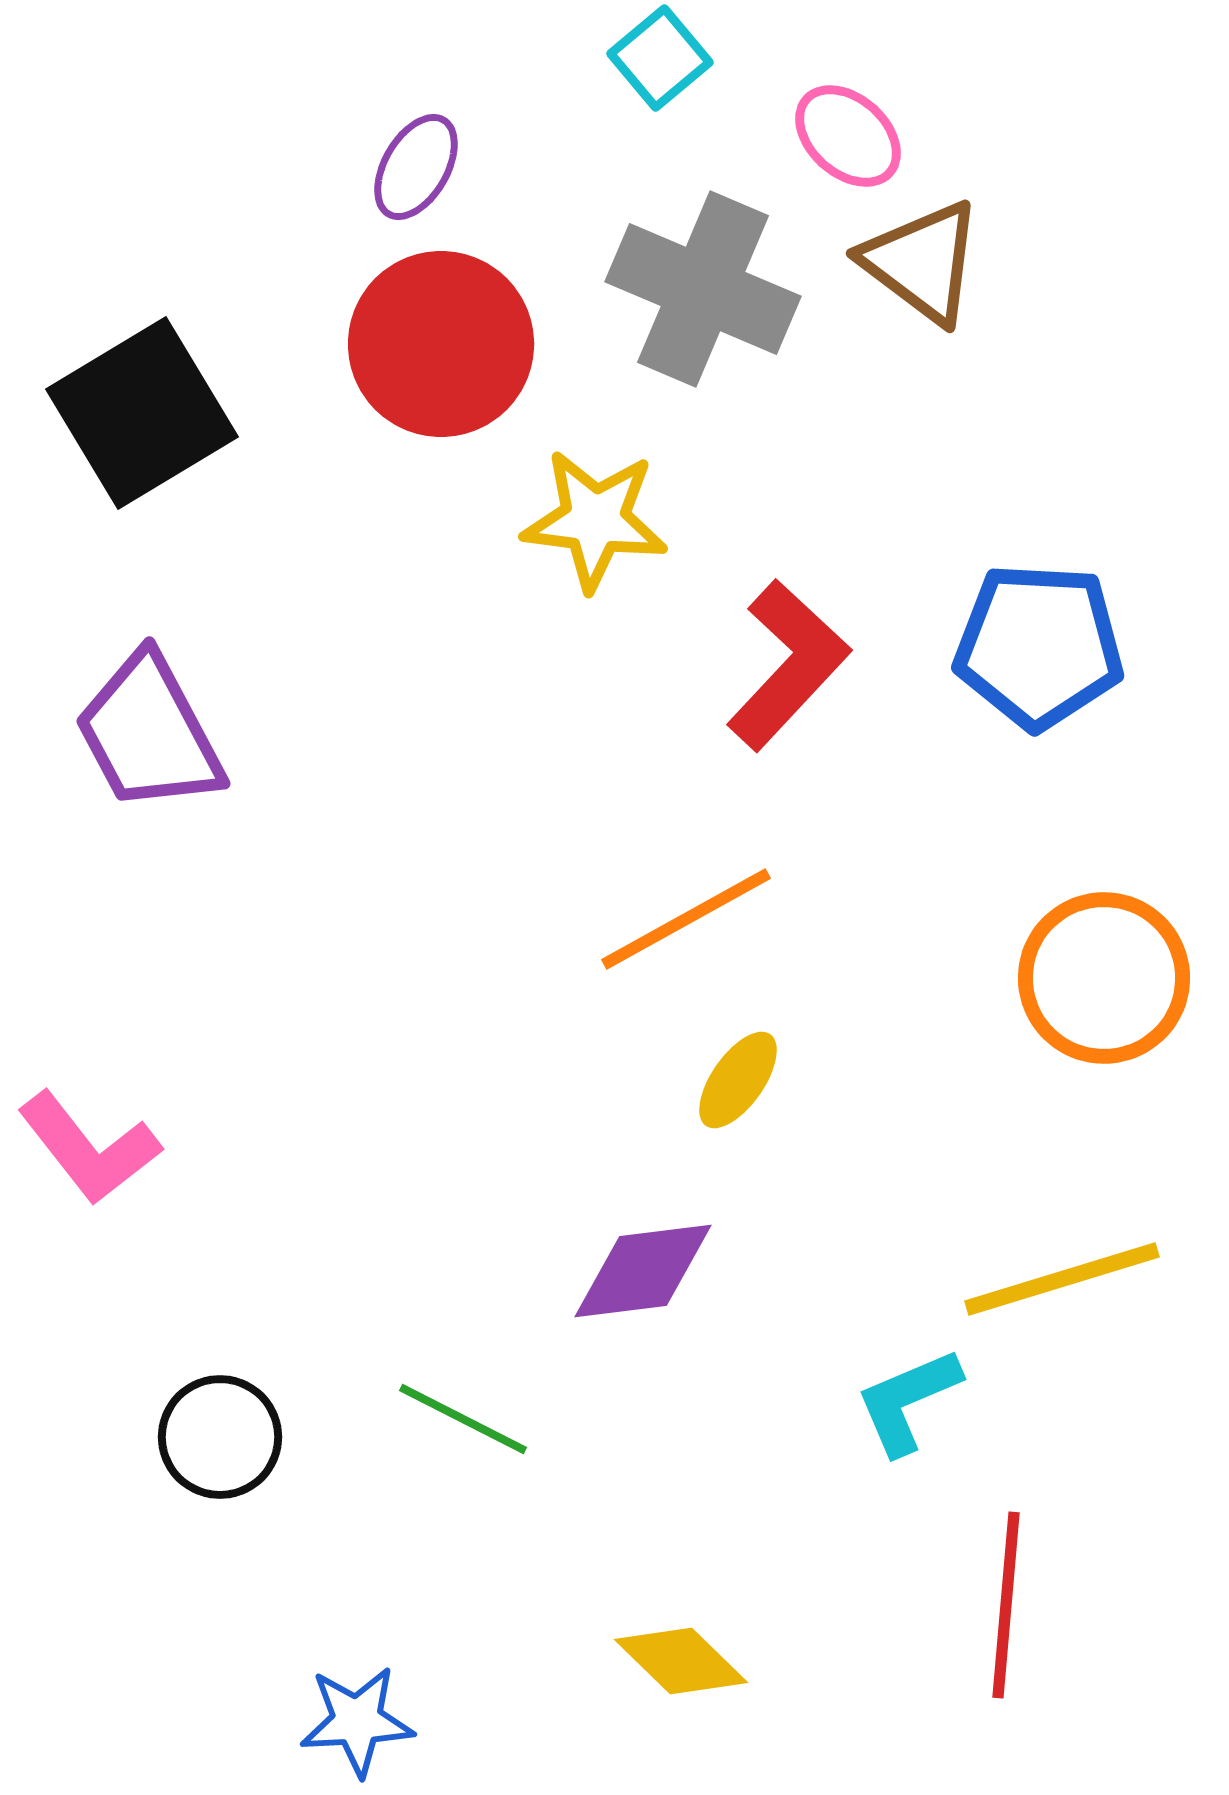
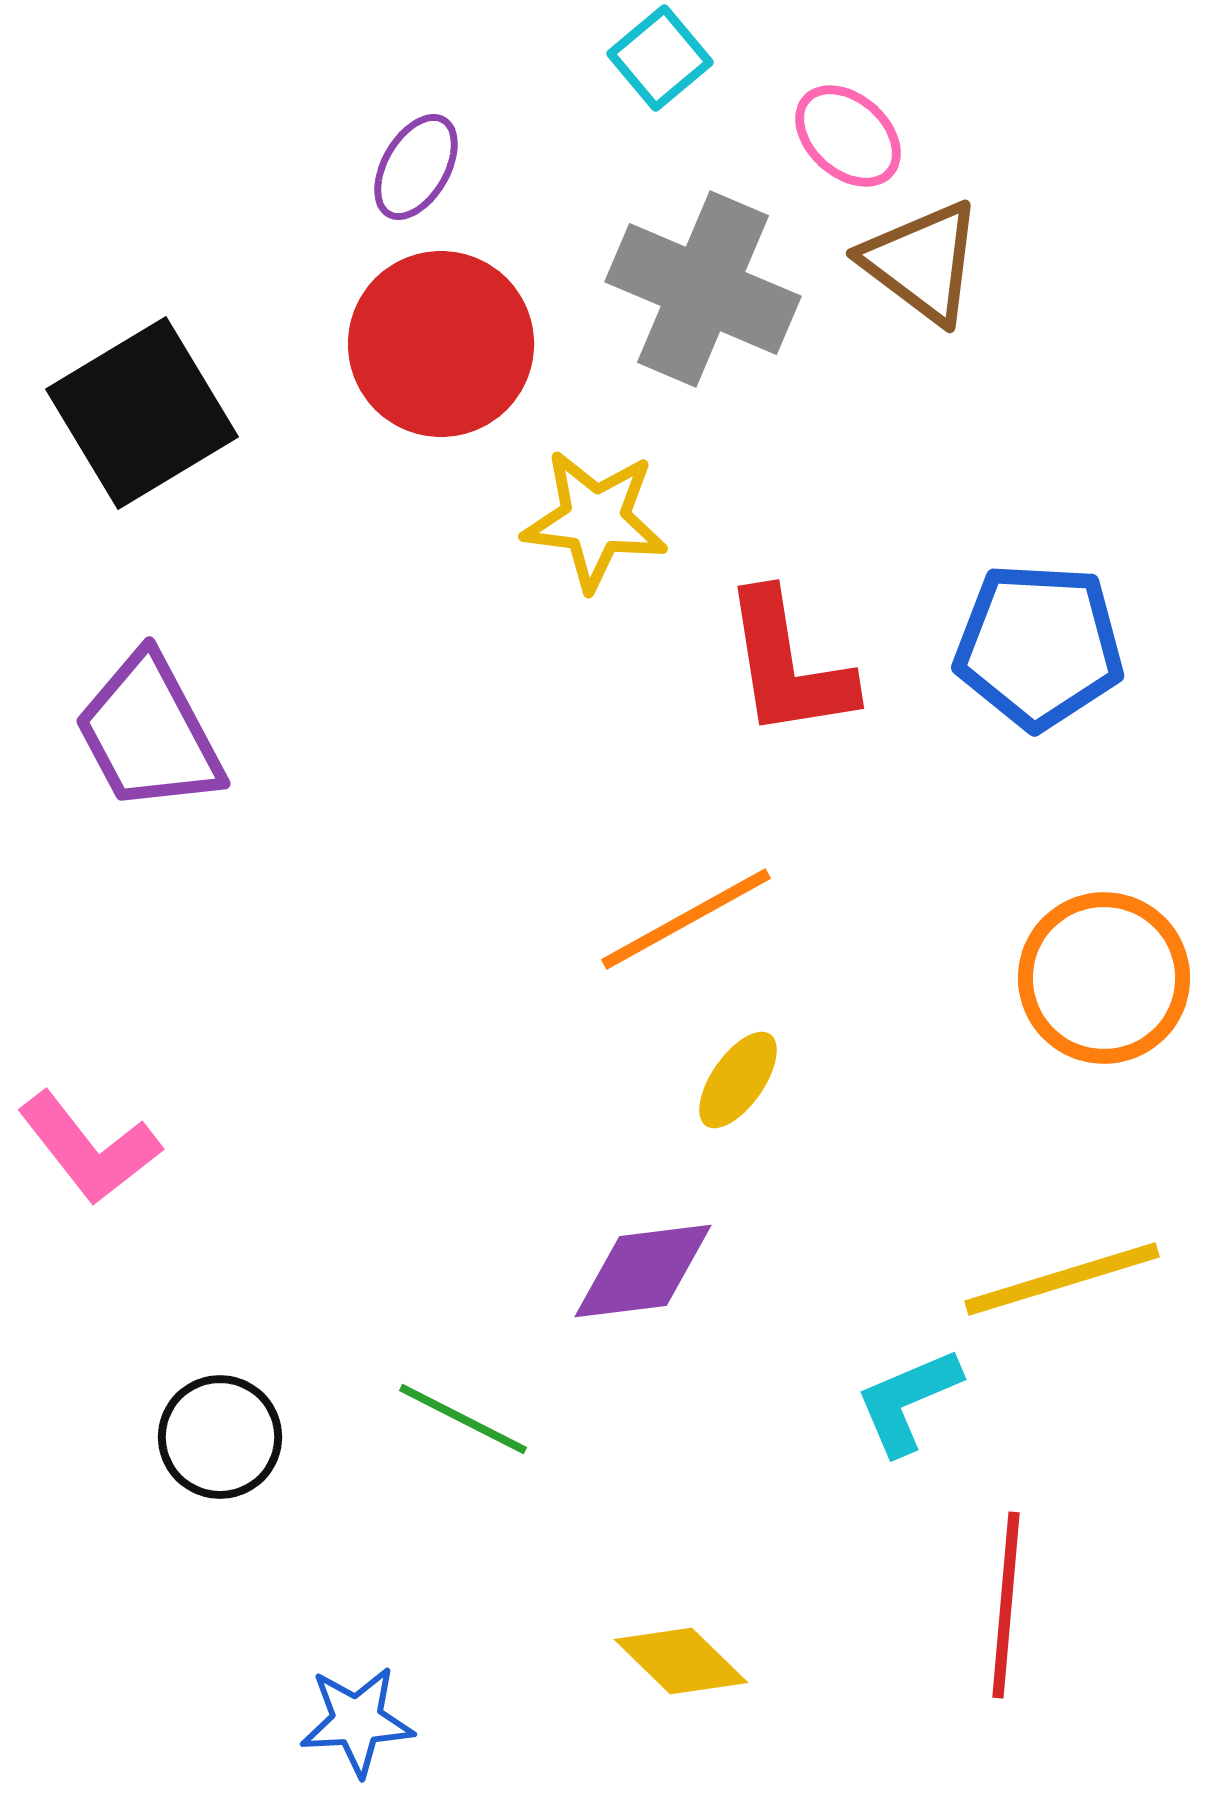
red L-shape: rotated 128 degrees clockwise
